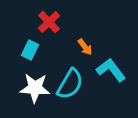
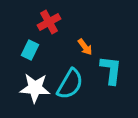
red cross: rotated 15 degrees clockwise
cyan L-shape: rotated 44 degrees clockwise
